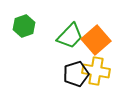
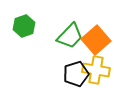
yellow cross: moved 1 px up
